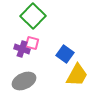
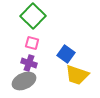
purple cross: moved 7 px right, 14 px down
blue square: moved 1 px right
yellow trapezoid: rotated 80 degrees clockwise
